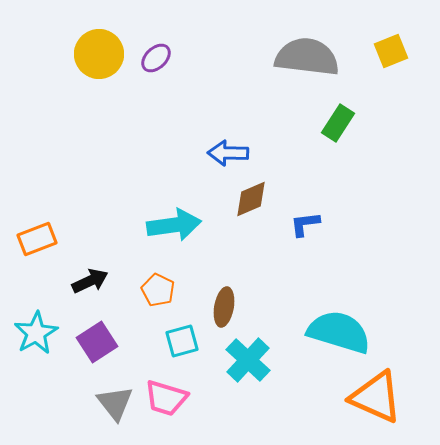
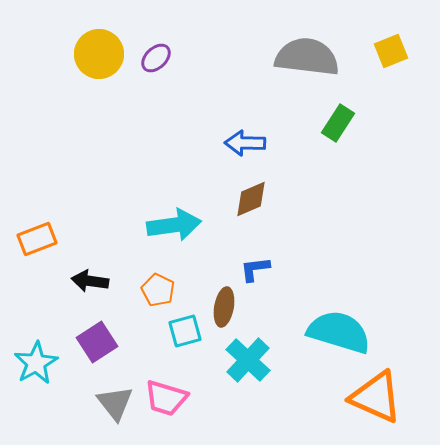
blue arrow: moved 17 px right, 10 px up
blue L-shape: moved 50 px left, 45 px down
black arrow: rotated 147 degrees counterclockwise
cyan star: moved 30 px down
cyan square: moved 3 px right, 10 px up
